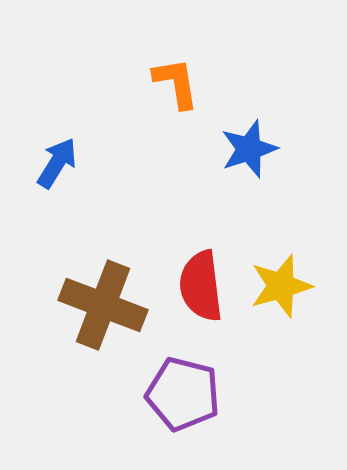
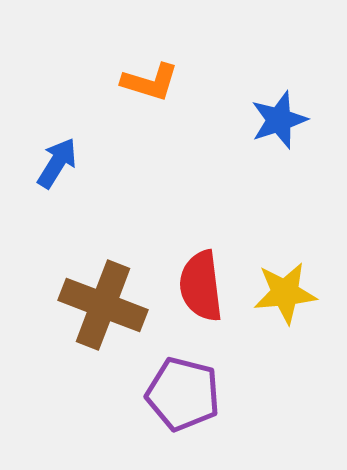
orange L-shape: moved 26 px left, 1 px up; rotated 116 degrees clockwise
blue star: moved 30 px right, 29 px up
yellow star: moved 4 px right, 7 px down; rotated 10 degrees clockwise
